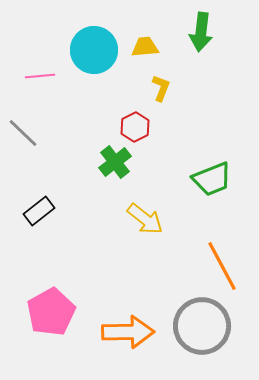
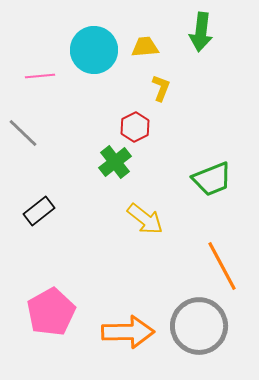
gray circle: moved 3 px left
